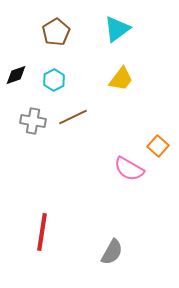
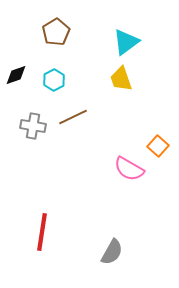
cyan triangle: moved 9 px right, 13 px down
yellow trapezoid: rotated 124 degrees clockwise
gray cross: moved 5 px down
